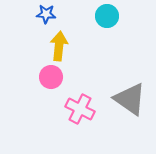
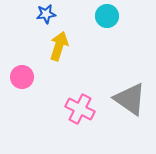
blue star: rotated 12 degrees counterclockwise
yellow arrow: rotated 12 degrees clockwise
pink circle: moved 29 px left
